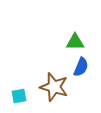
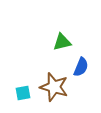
green triangle: moved 13 px left; rotated 12 degrees counterclockwise
cyan square: moved 4 px right, 3 px up
